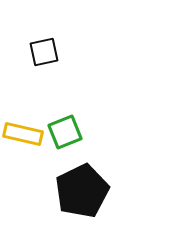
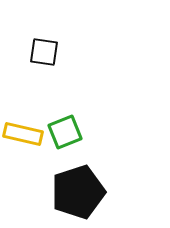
black square: rotated 20 degrees clockwise
black pentagon: moved 4 px left, 1 px down; rotated 8 degrees clockwise
